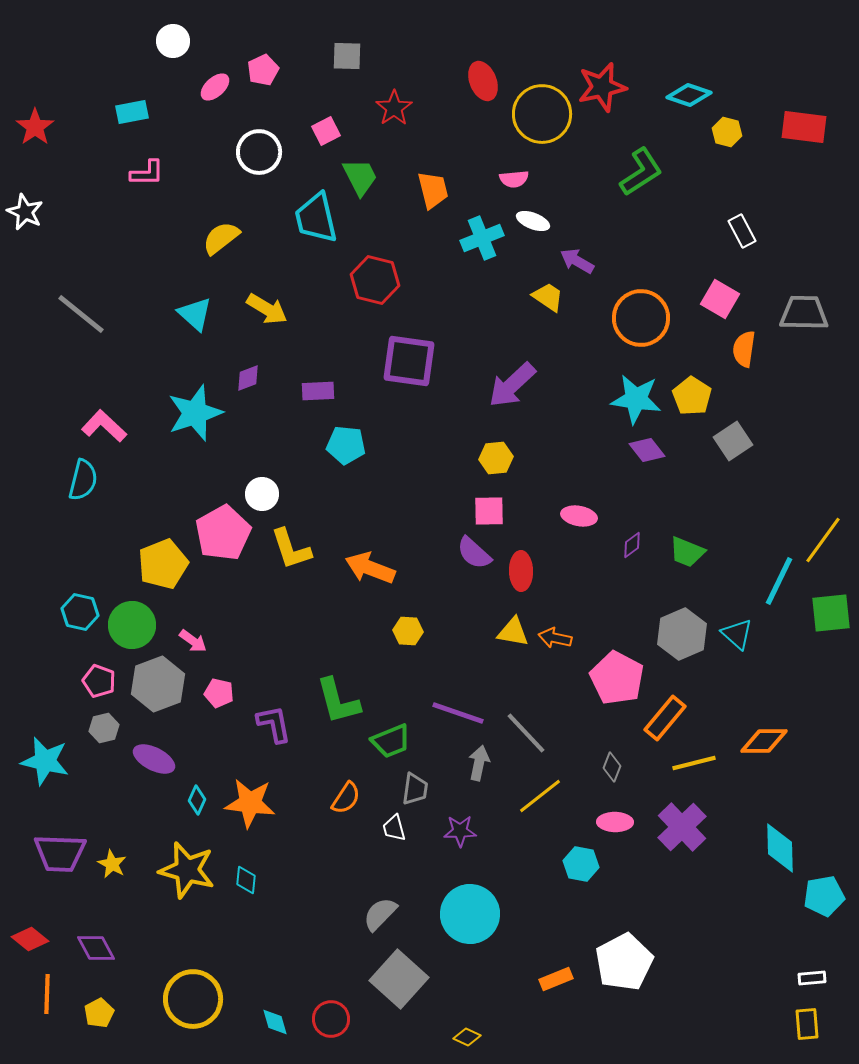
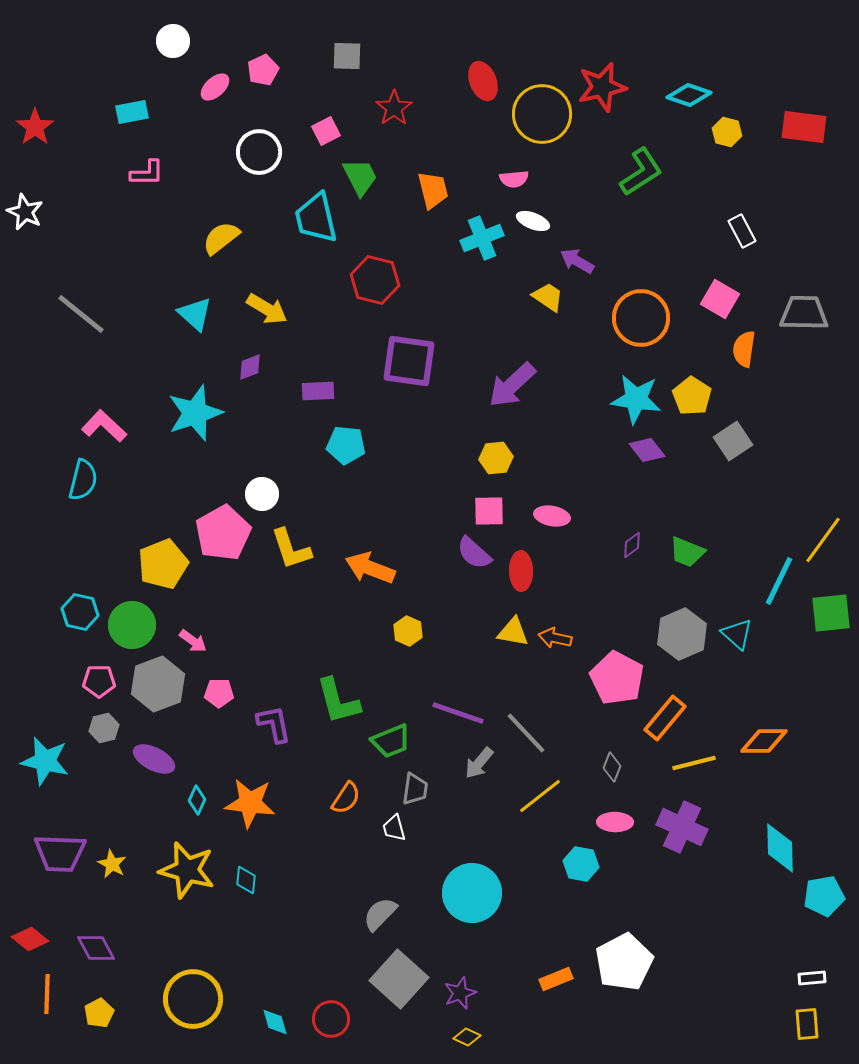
purple diamond at (248, 378): moved 2 px right, 11 px up
pink ellipse at (579, 516): moved 27 px left
yellow hexagon at (408, 631): rotated 20 degrees clockwise
pink pentagon at (99, 681): rotated 20 degrees counterclockwise
pink pentagon at (219, 693): rotated 12 degrees counterclockwise
gray arrow at (479, 763): rotated 152 degrees counterclockwise
purple cross at (682, 827): rotated 21 degrees counterclockwise
purple star at (460, 831): moved 162 px down; rotated 20 degrees counterclockwise
cyan circle at (470, 914): moved 2 px right, 21 px up
